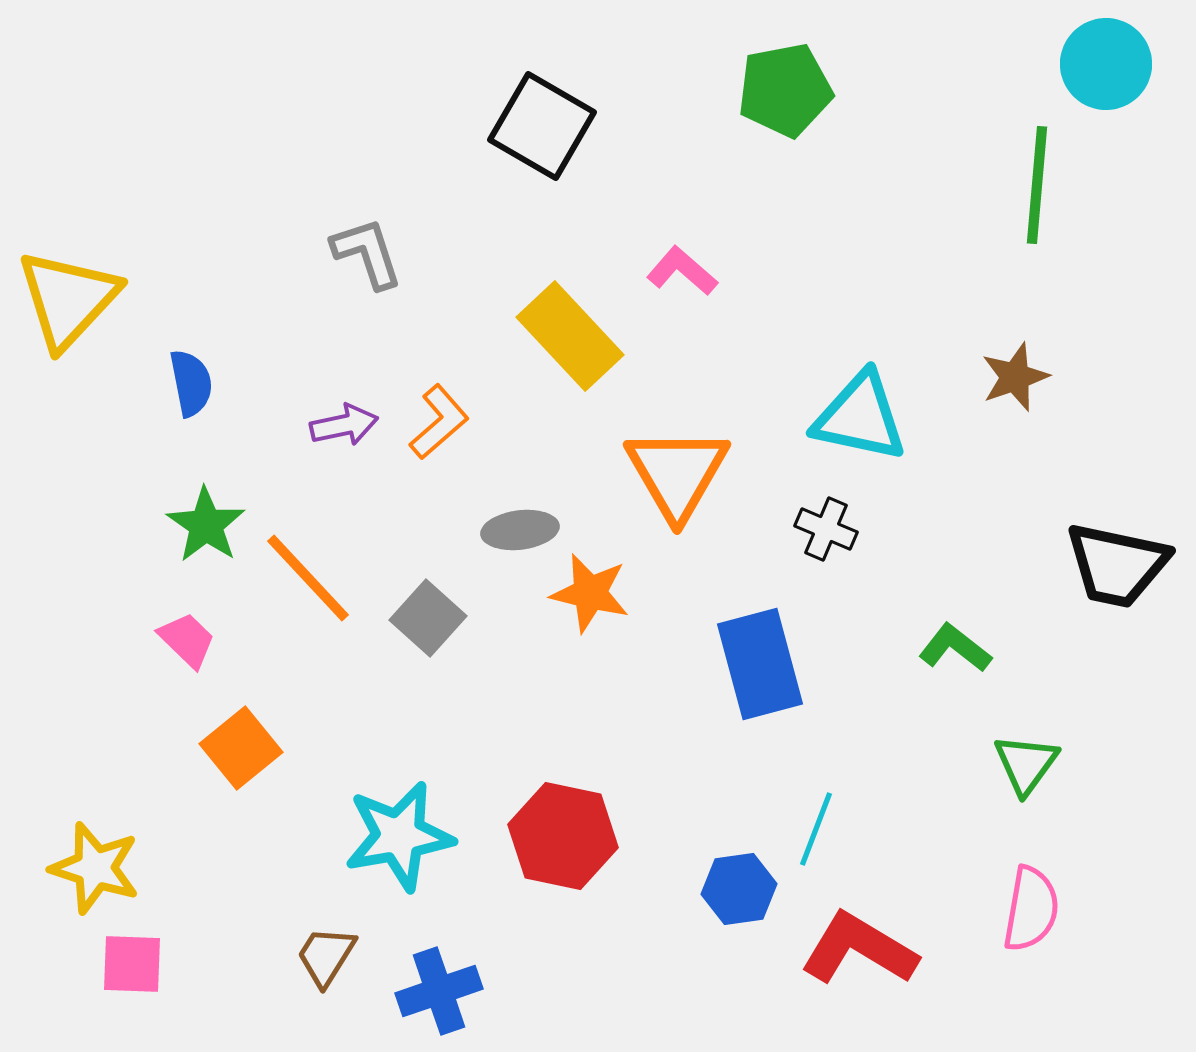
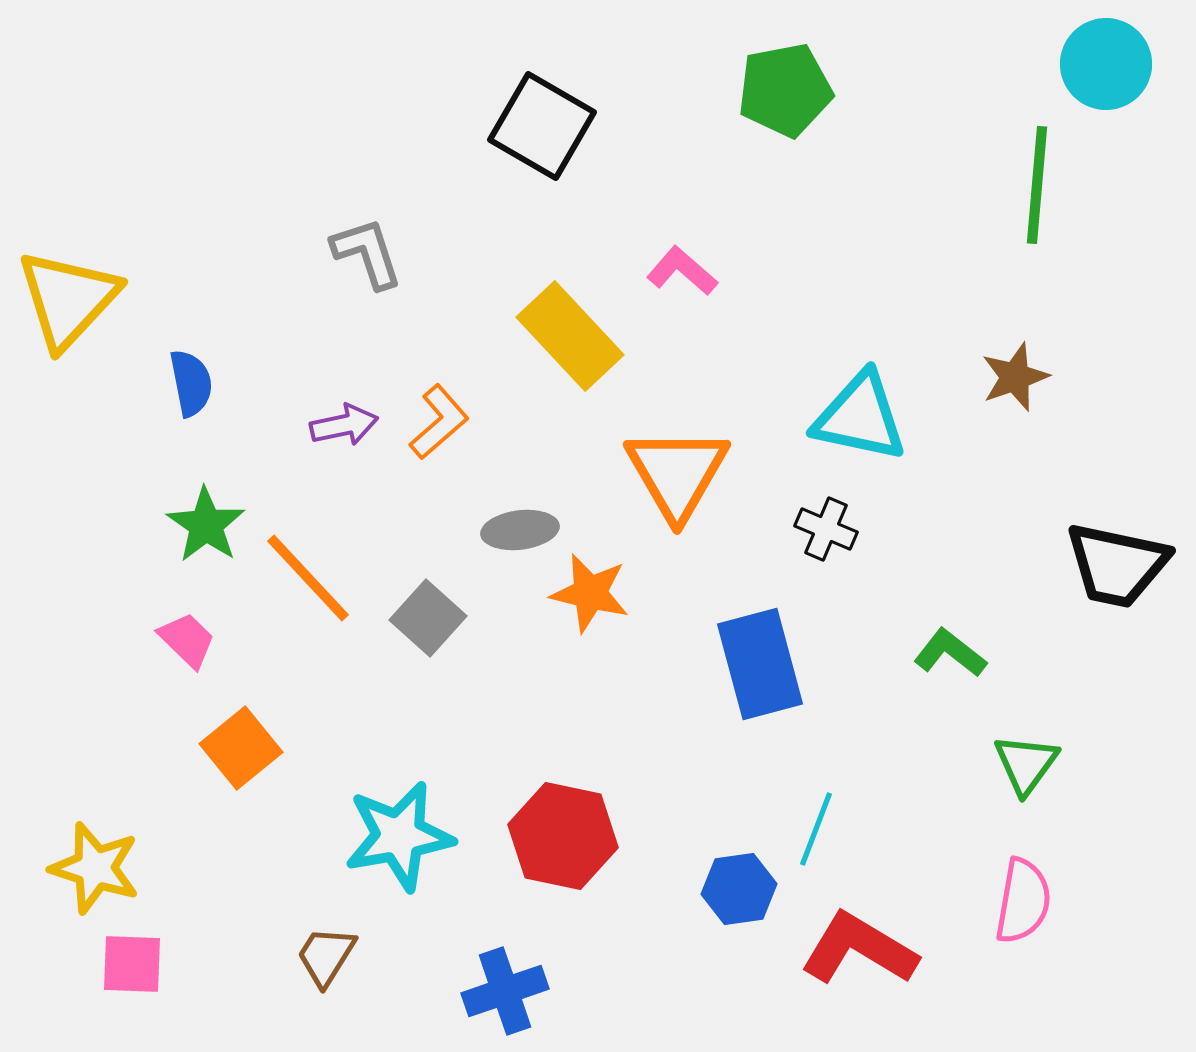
green L-shape: moved 5 px left, 5 px down
pink semicircle: moved 8 px left, 8 px up
blue cross: moved 66 px right
